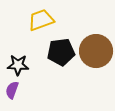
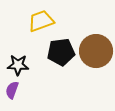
yellow trapezoid: moved 1 px down
